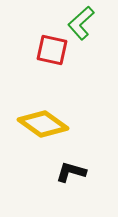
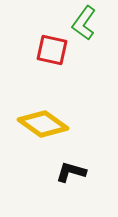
green L-shape: moved 3 px right; rotated 12 degrees counterclockwise
